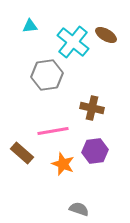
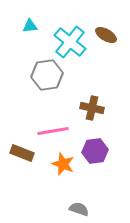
cyan cross: moved 3 px left
brown rectangle: rotated 20 degrees counterclockwise
